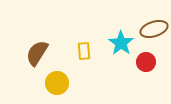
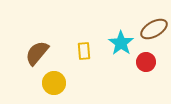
brown ellipse: rotated 12 degrees counterclockwise
brown semicircle: rotated 8 degrees clockwise
yellow circle: moved 3 px left
